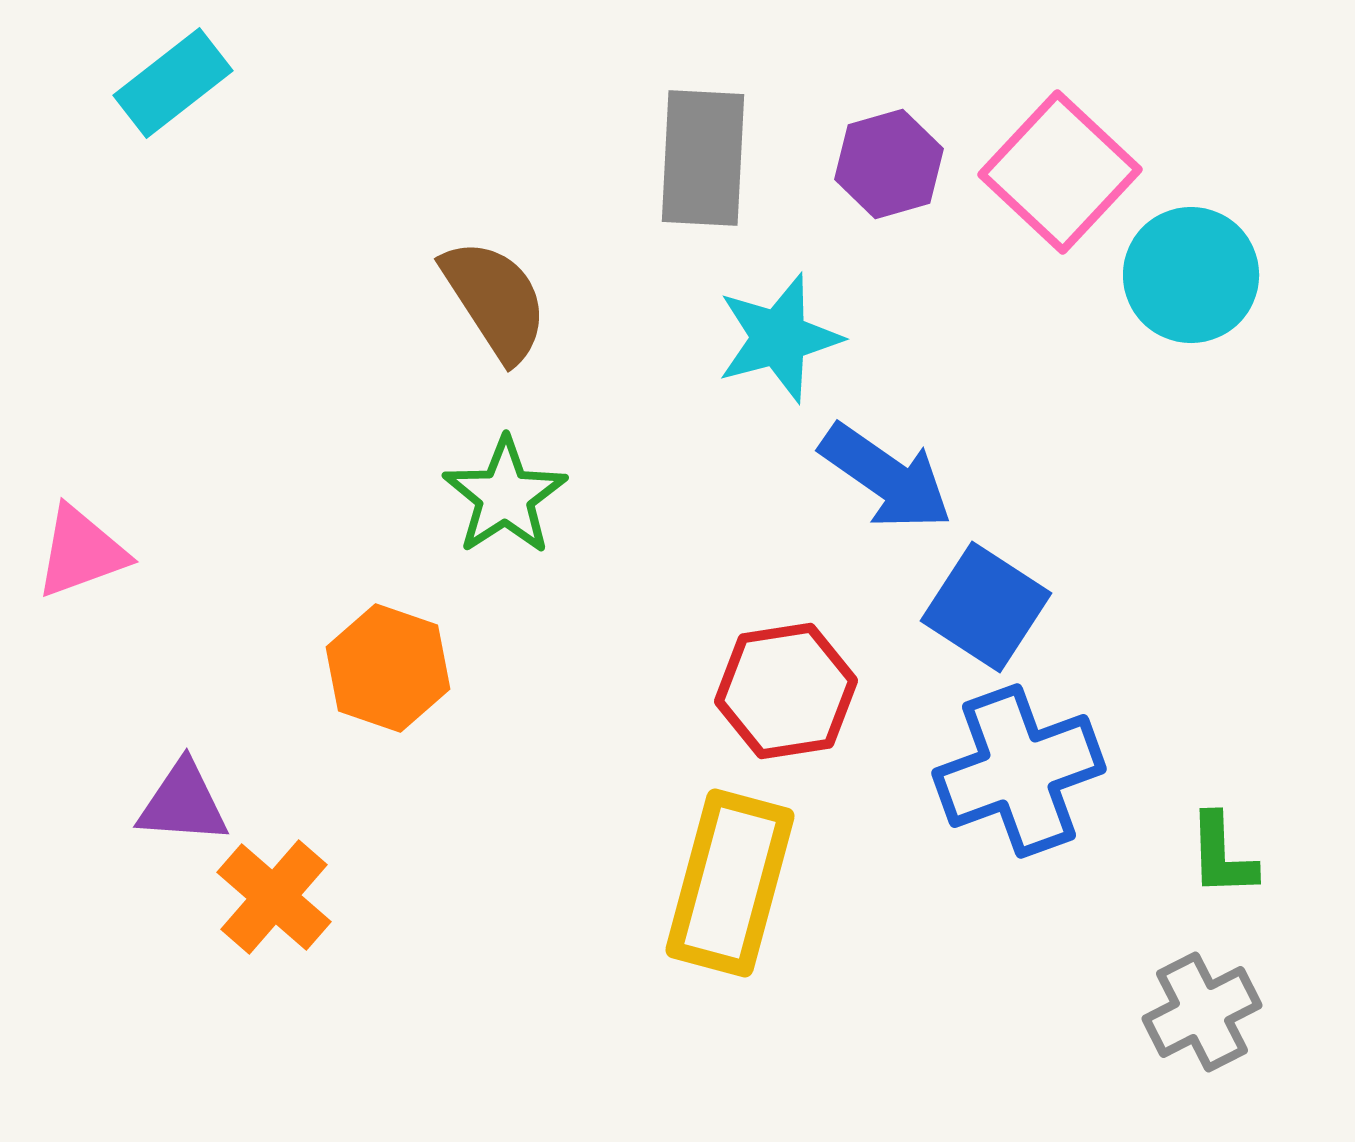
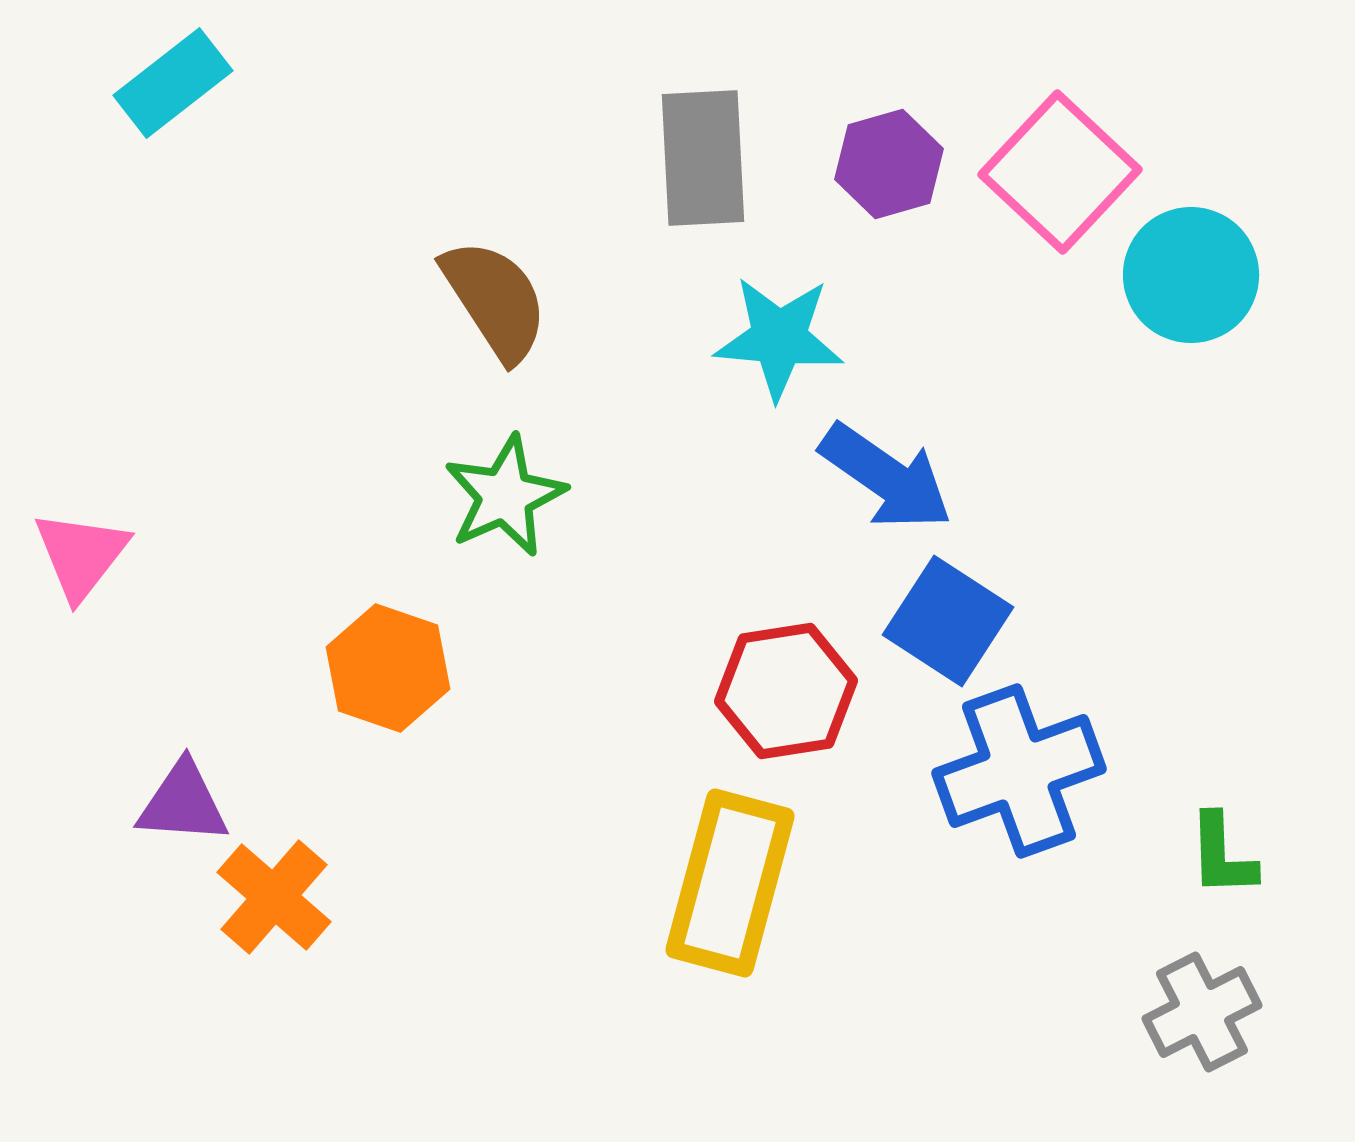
gray rectangle: rotated 6 degrees counterclockwise
cyan star: rotated 20 degrees clockwise
green star: rotated 9 degrees clockwise
pink triangle: moved 3 px down; rotated 32 degrees counterclockwise
blue square: moved 38 px left, 14 px down
